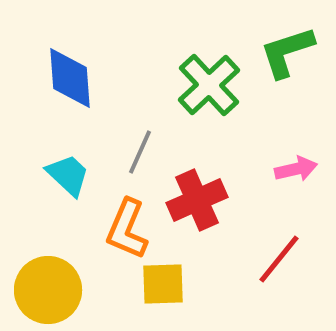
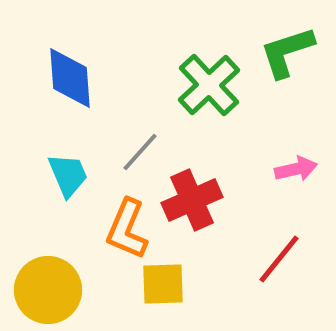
gray line: rotated 18 degrees clockwise
cyan trapezoid: rotated 24 degrees clockwise
red cross: moved 5 px left
